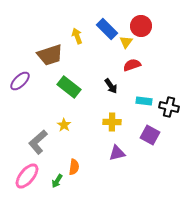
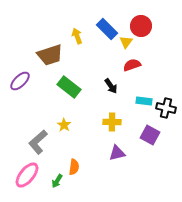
black cross: moved 3 px left, 1 px down
pink ellipse: moved 1 px up
